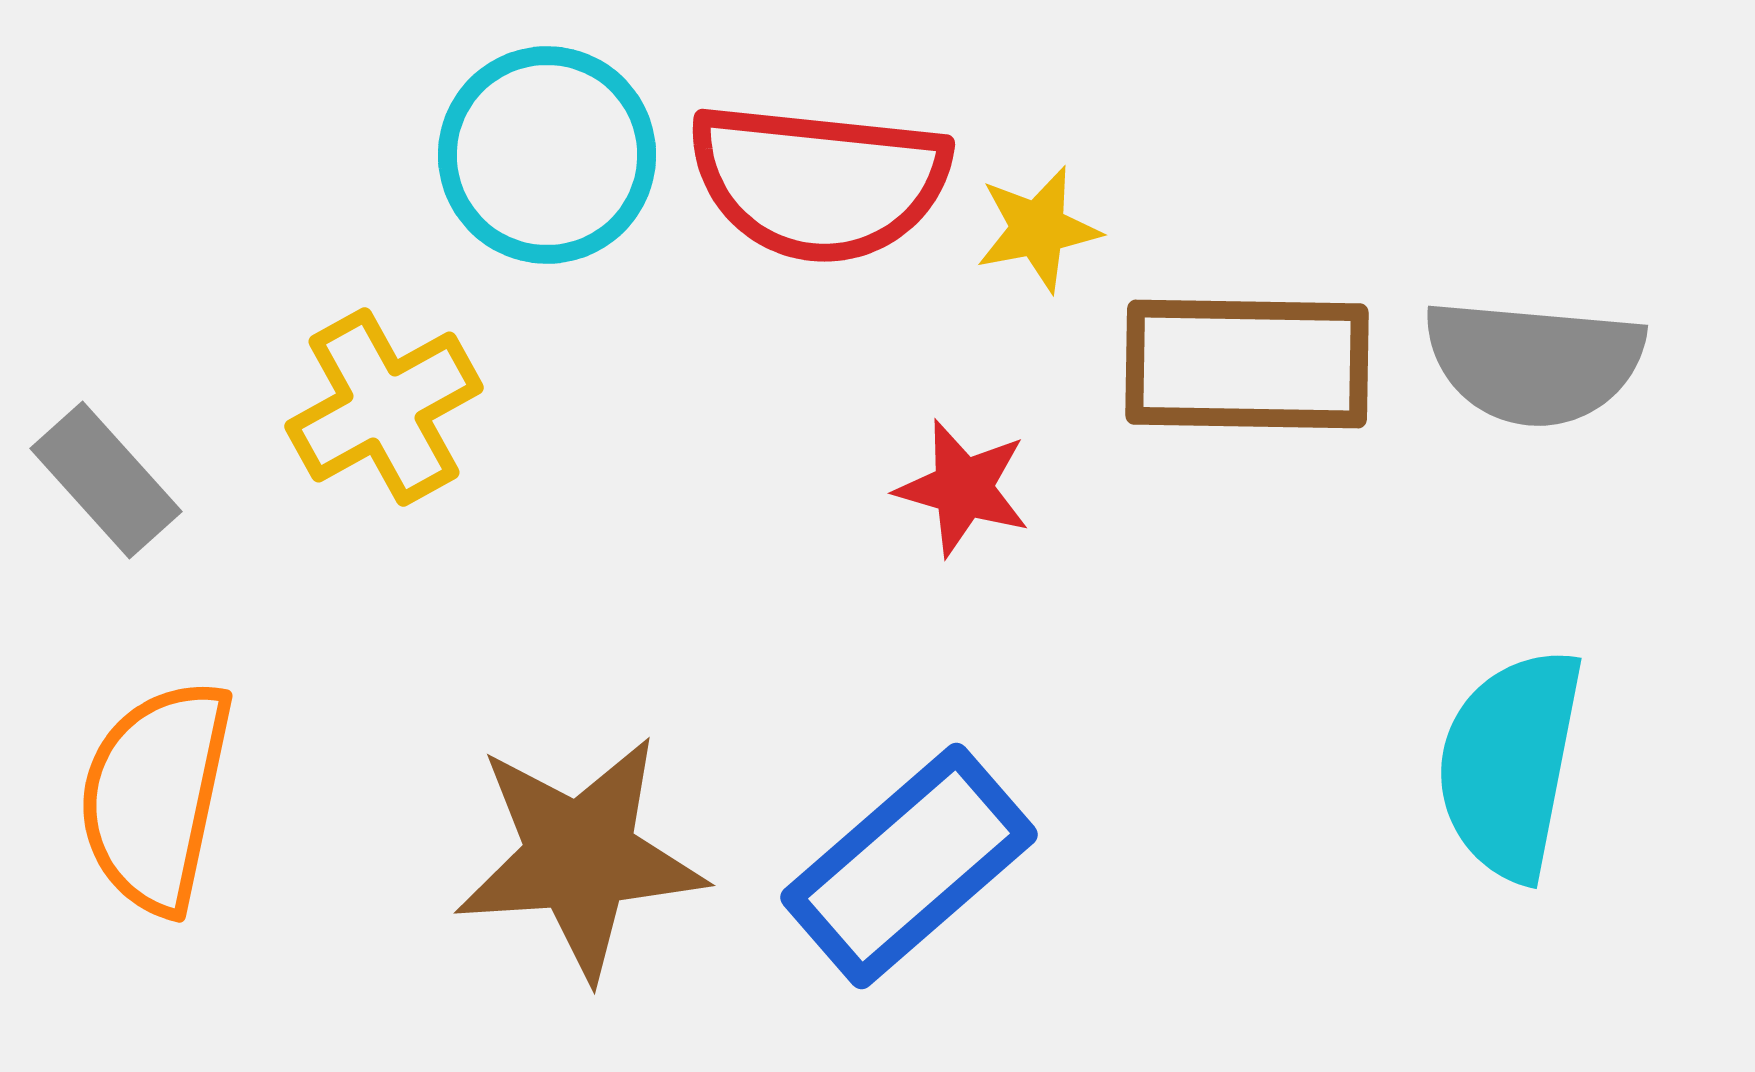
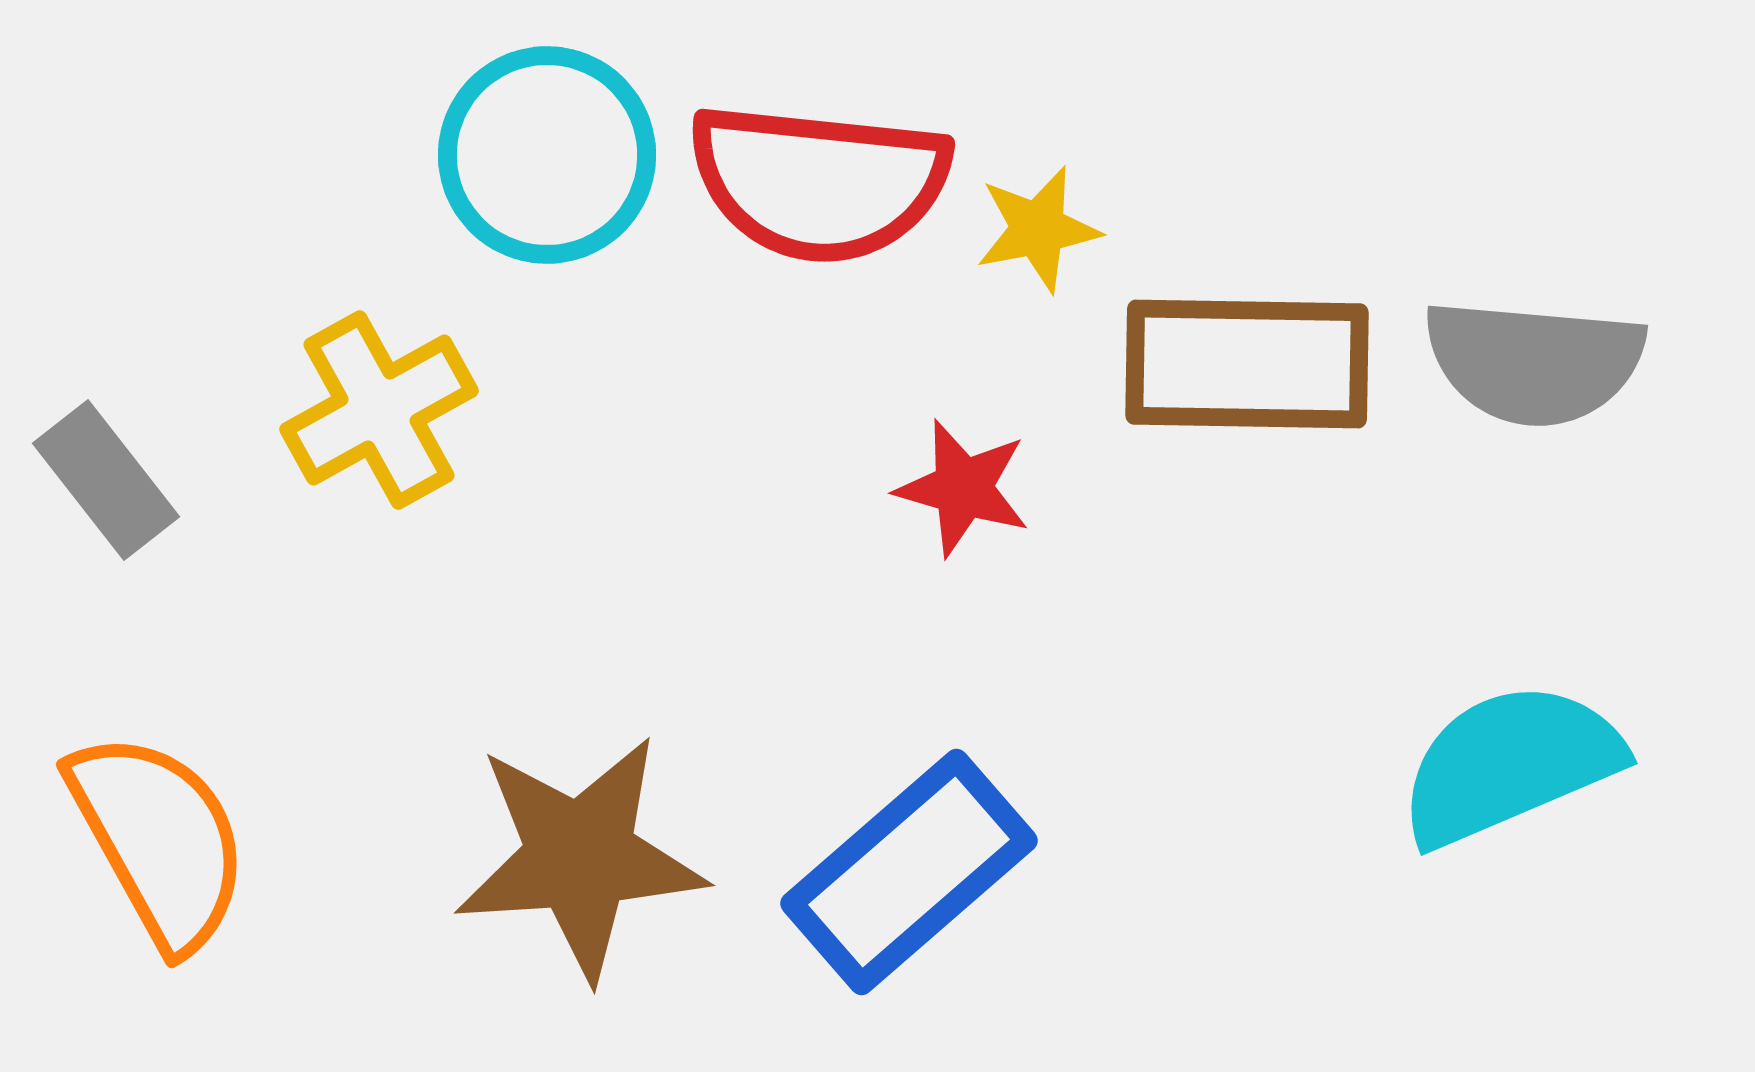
yellow cross: moved 5 px left, 3 px down
gray rectangle: rotated 4 degrees clockwise
cyan semicircle: rotated 56 degrees clockwise
orange semicircle: moved 3 px right, 44 px down; rotated 139 degrees clockwise
blue rectangle: moved 6 px down
